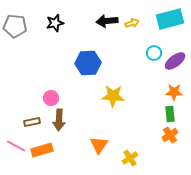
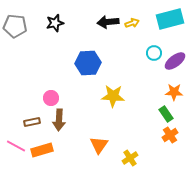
black arrow: moved 1 px right, 1 px down
green rectangle: moved 4 px left; rotated 28 degrees counterclockwise
